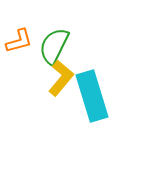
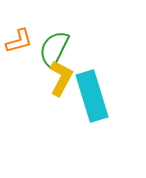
green semicircle: moved 3 px down
yellow L-shape: rotated 12 degrees counterclockwise
